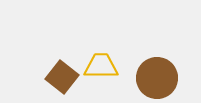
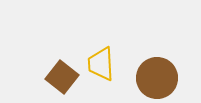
yellow trapezoid: moved 2 px up; rotated 93 degrees counterclockwise
